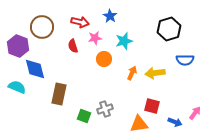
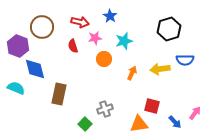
yellow arrow: moved 5 px right, 4 px up
cyan semicircle: moved 1 px left, 1 px down
green square: moved 1 px right, 8 px down; rotated 24 degrees clockwise
blue arrow: rotated 24 degrees clockwise
